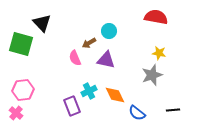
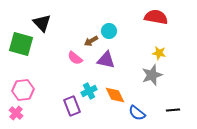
brown arrow: moved 2 px right, 2 px up
pink semicircle: rotated 28 degrees counterclockwise
